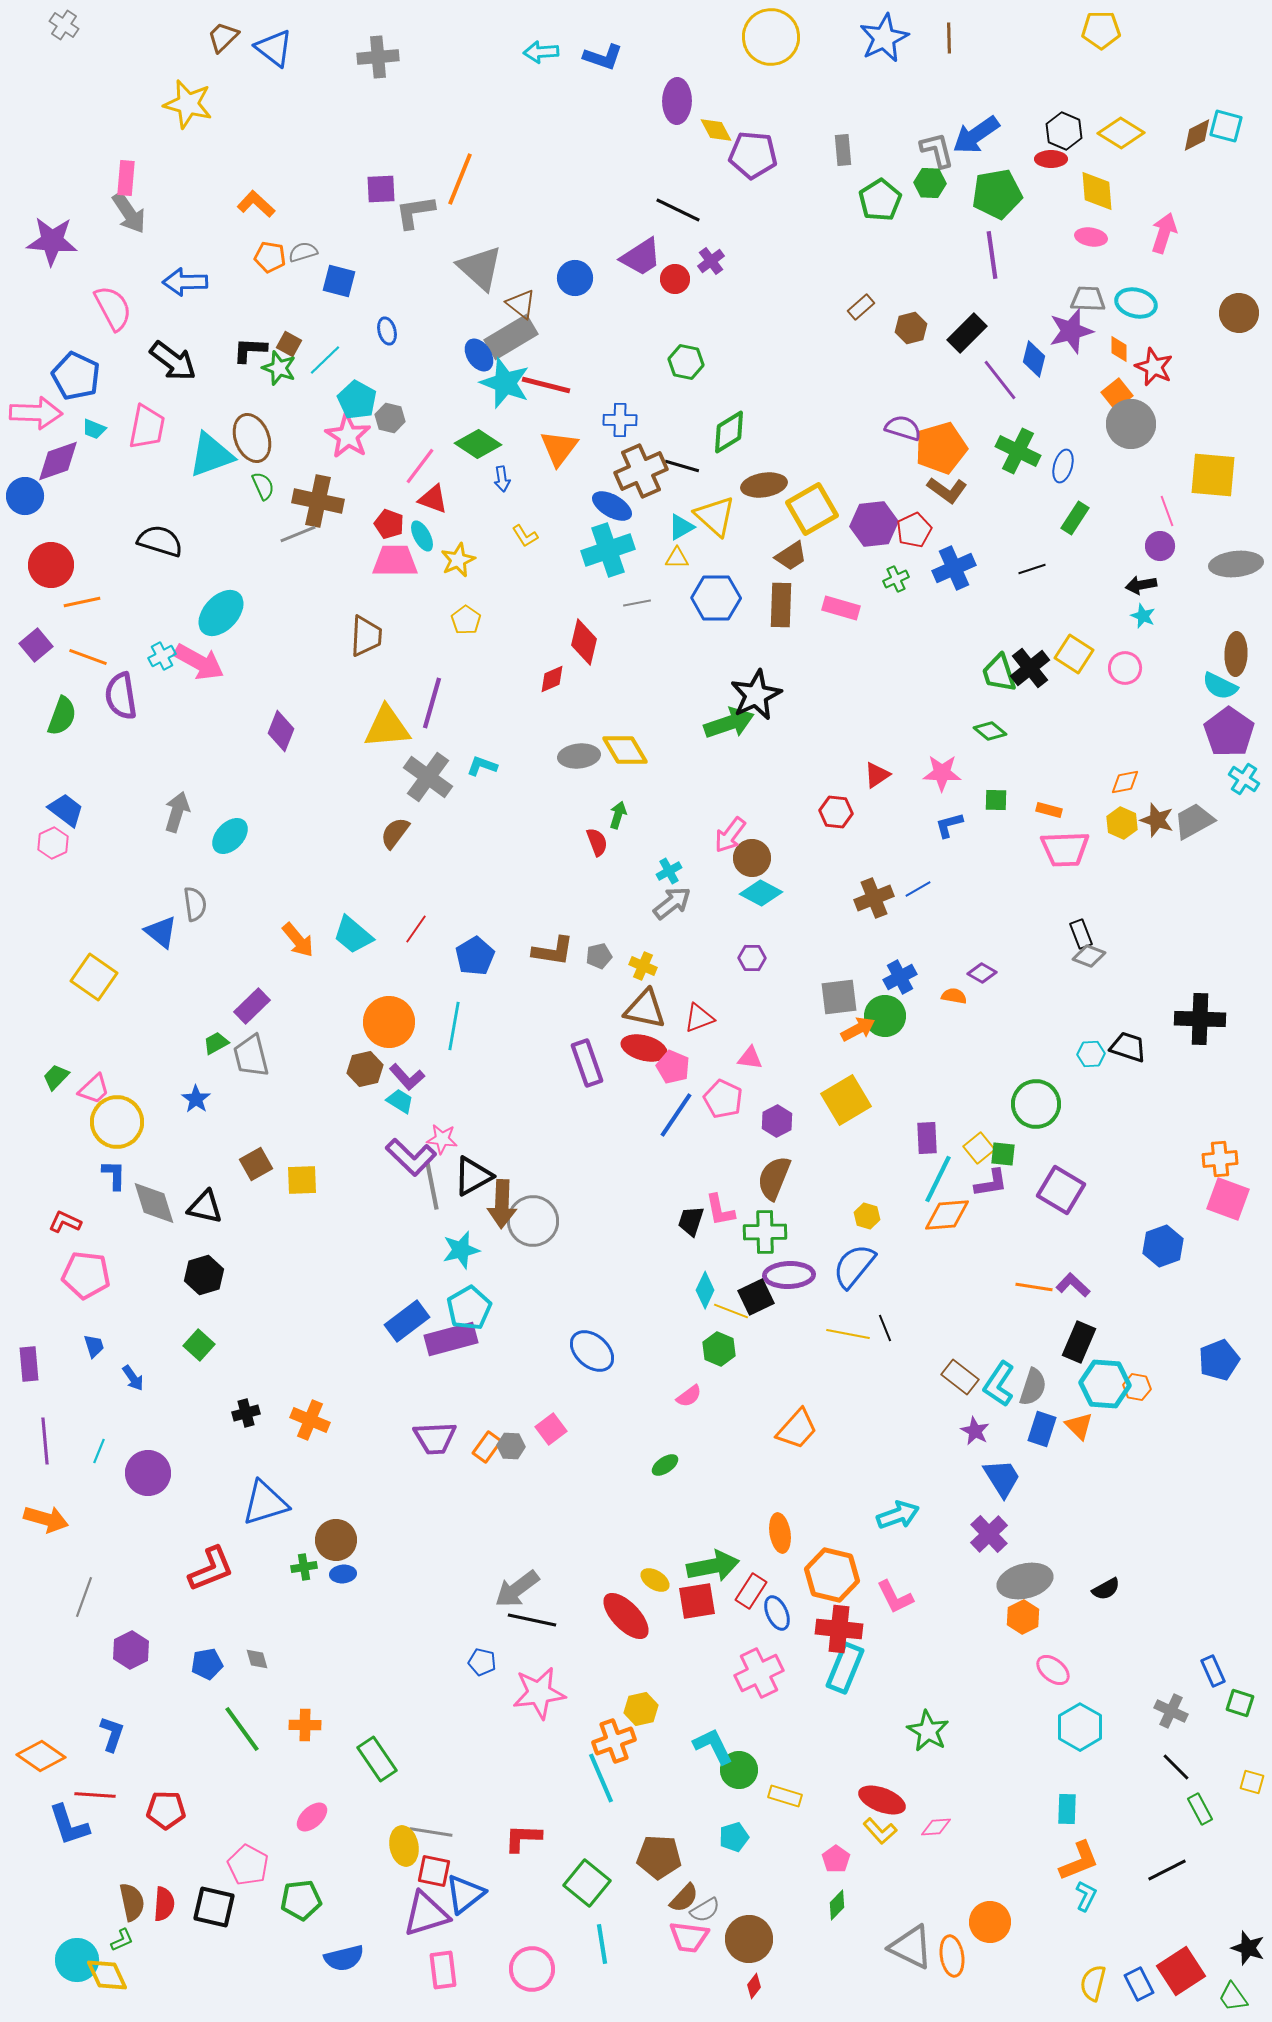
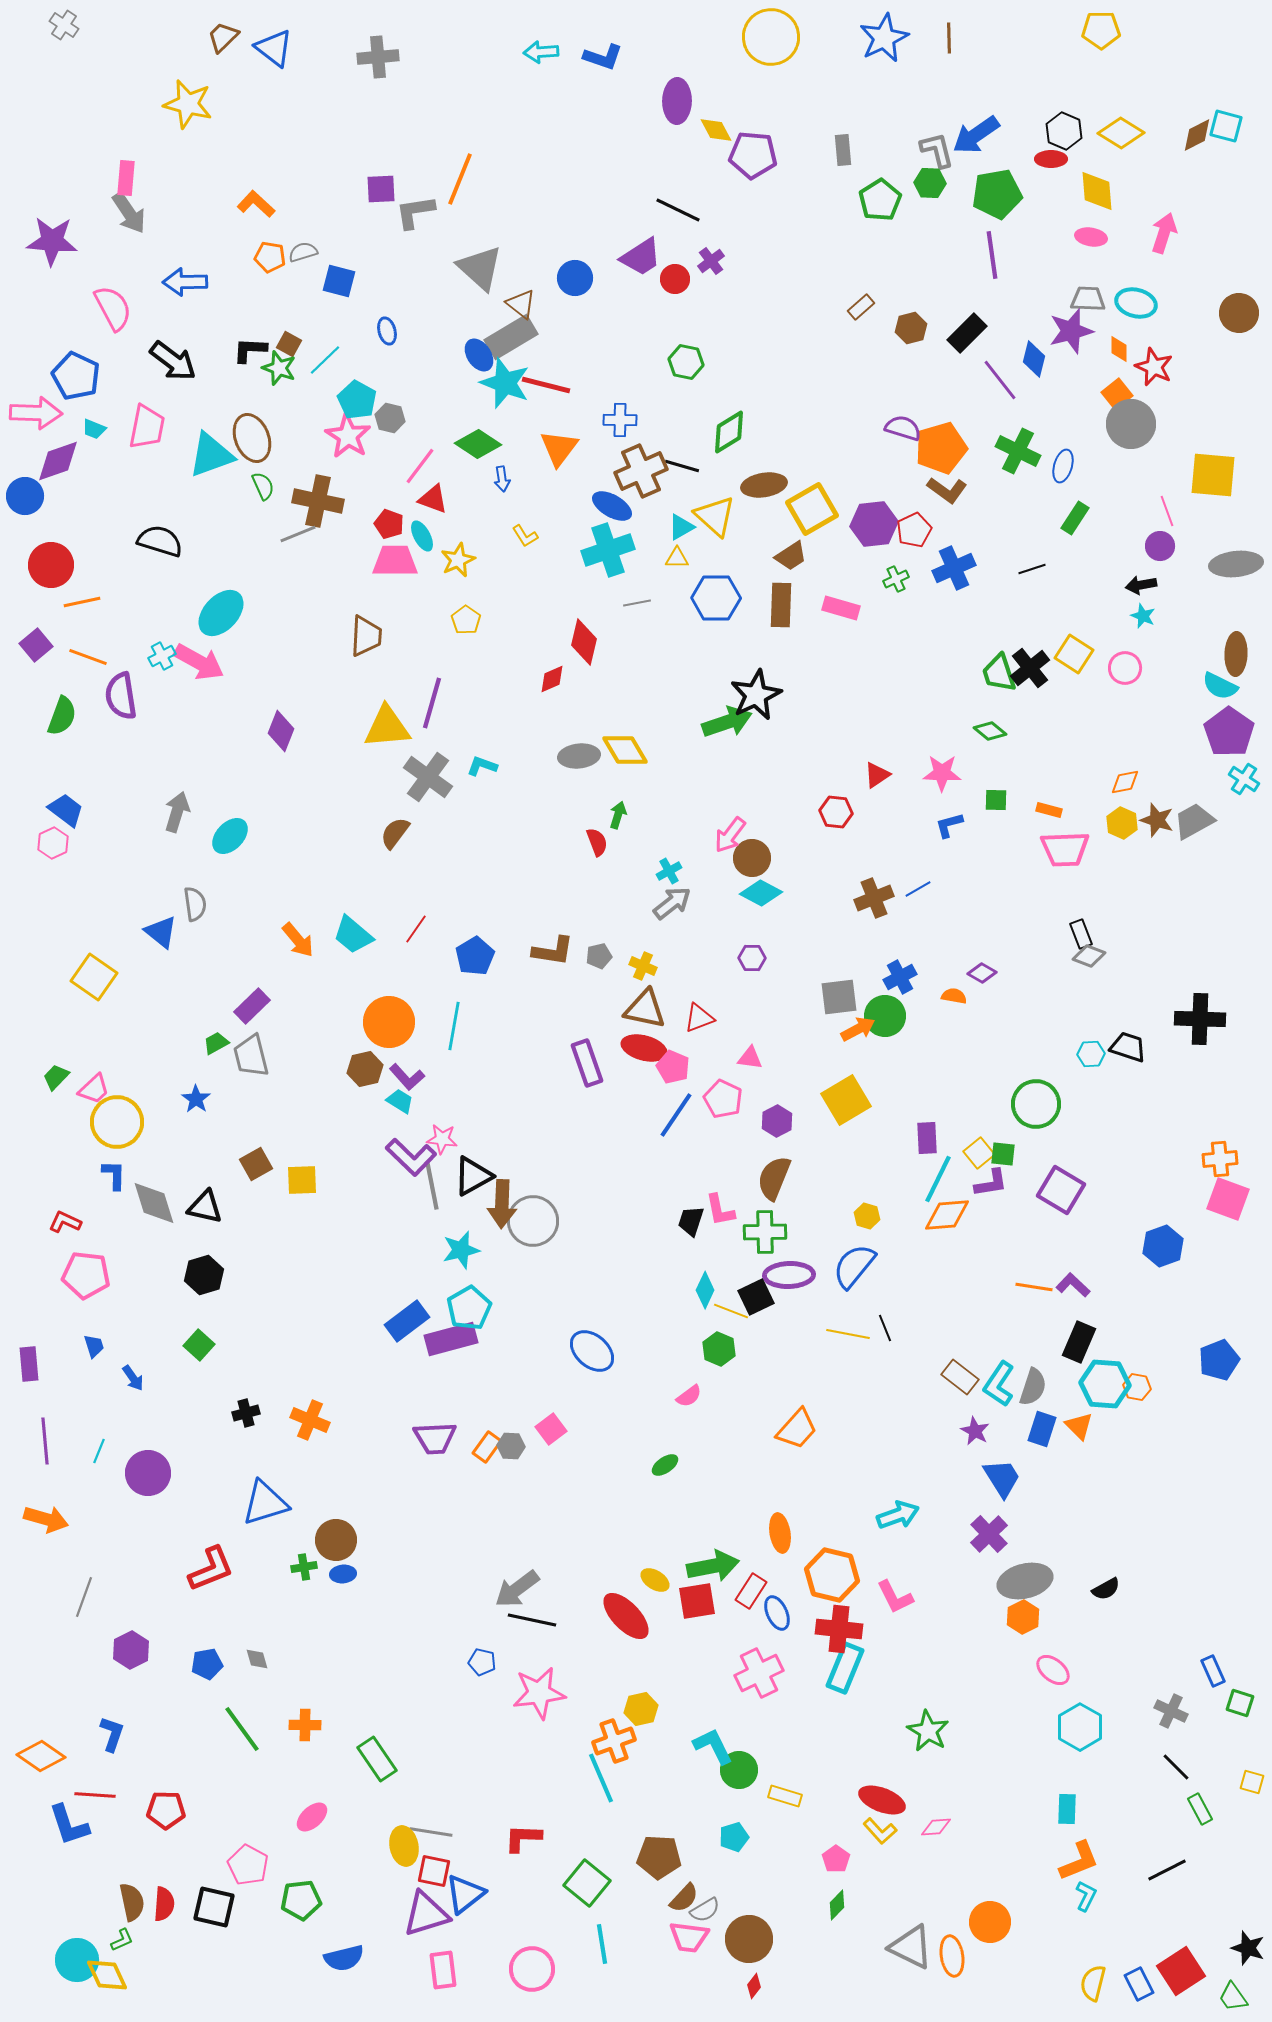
green arrow at (729, 723): moved 2 px left, 1 px up
yellow square at (979, 1148): moved 5 px down
